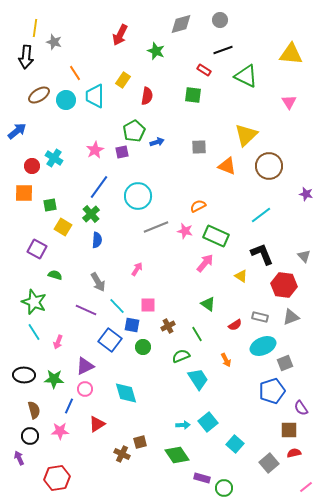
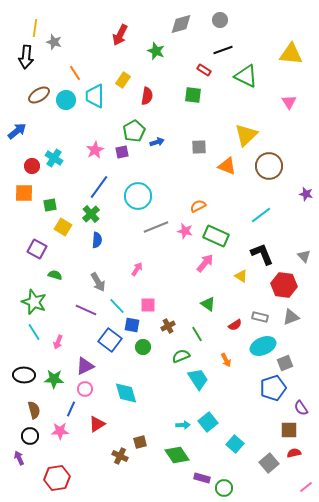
blue pentagon at (272, 391): moved 1 px right, 3 px up
blue line at (69, 406): moved 2 px right, 3 px down
brown cross at (122, 454): moved 2 px left, 2 px down
